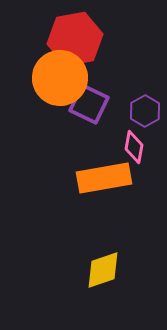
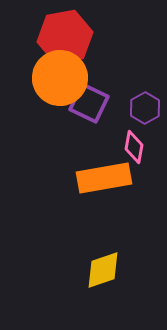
red hexagon: moved 10 px left, 2 px up
purple square: moved 1 px up
purple hexagon: moved 3 px up
